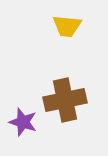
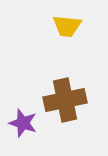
purple star: moved 1 px down
